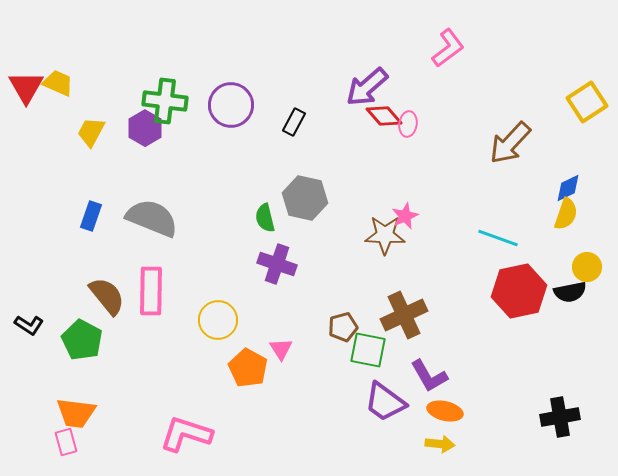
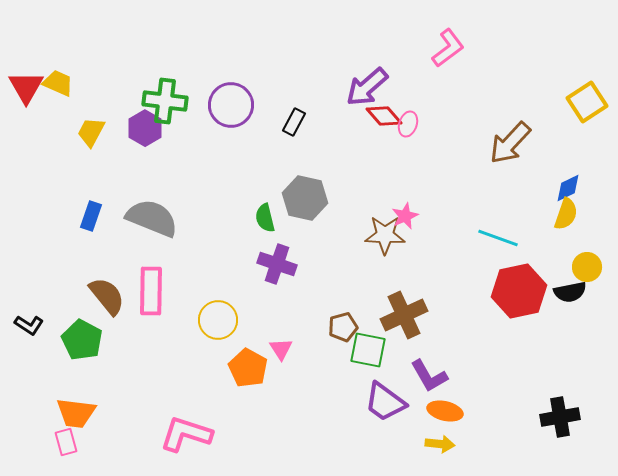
pink ellipse at (408, 124): rotated 10 degrees clockwise
